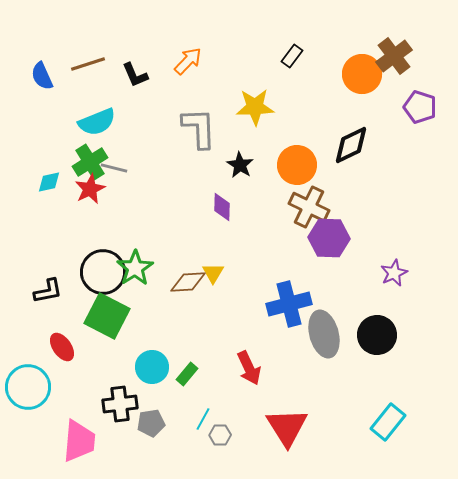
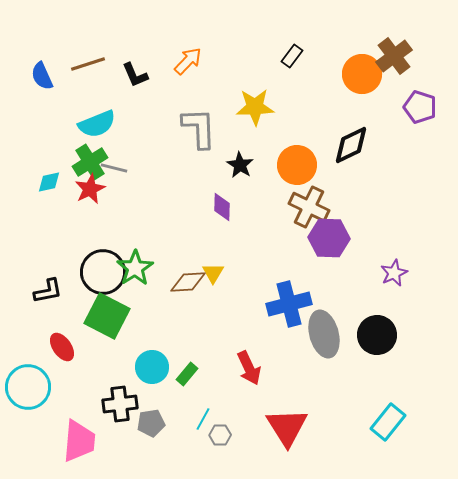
cyan semicircle at (97, 122): moved 2 px down
